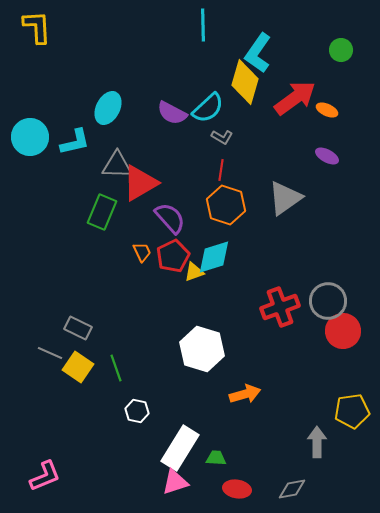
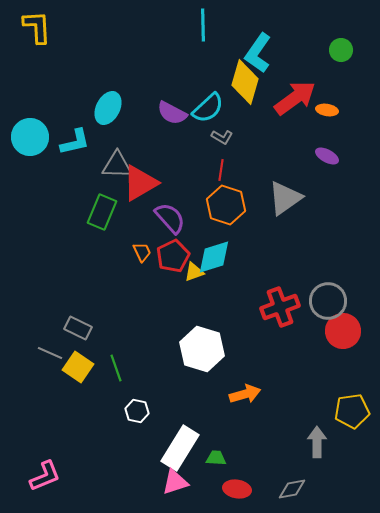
orange ellipse at (327, 110): rotated 15 degrees counterclockwise
